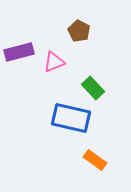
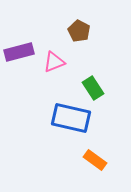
green rectangle: rotated 10 degrees clockwise
